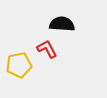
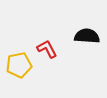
black semicircle: moved 25 px right, 12 px down
